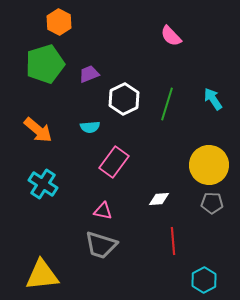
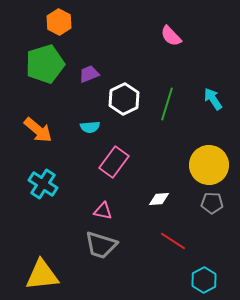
red line: rotated 52 degrees counterclockwise
